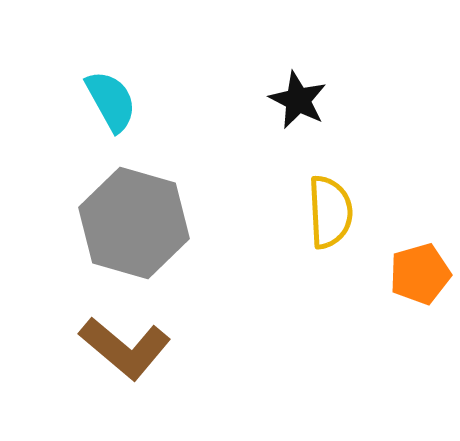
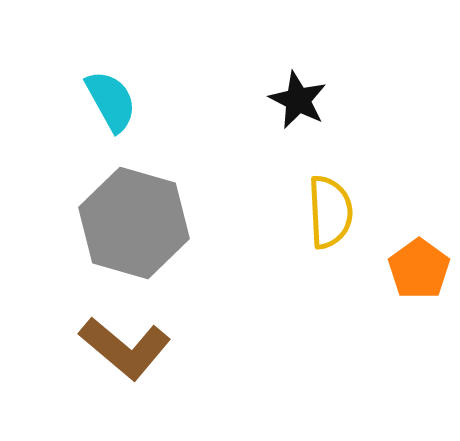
orange pentagon: moved 1 px left, 5 px up; rotated 20 degrees counterclockwise
